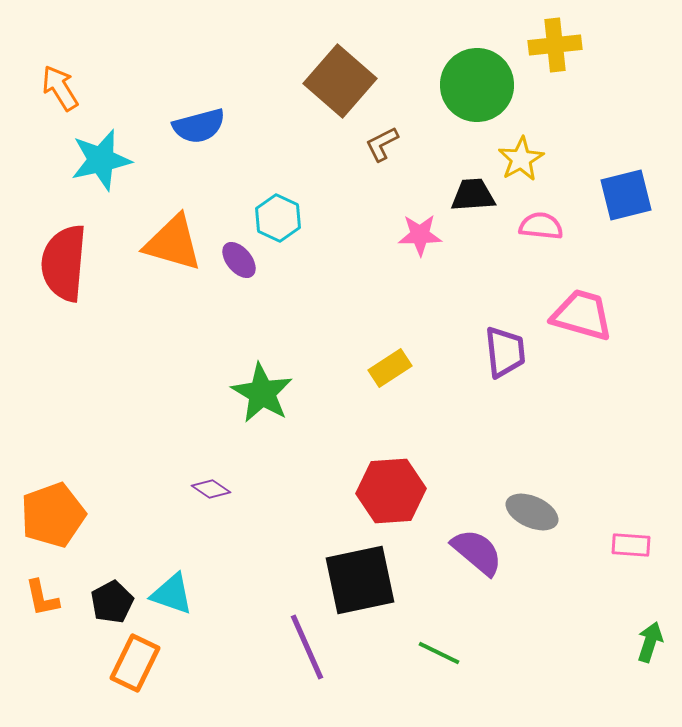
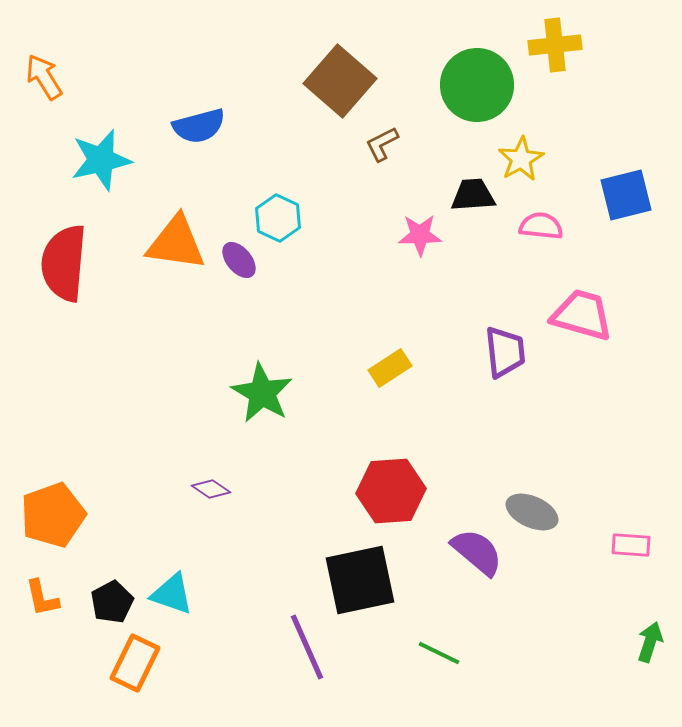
orange arrow: moved 16 px left, 11 px up
orange triangle: moved 3 px right; rotated 8 degrees counterclockwise
